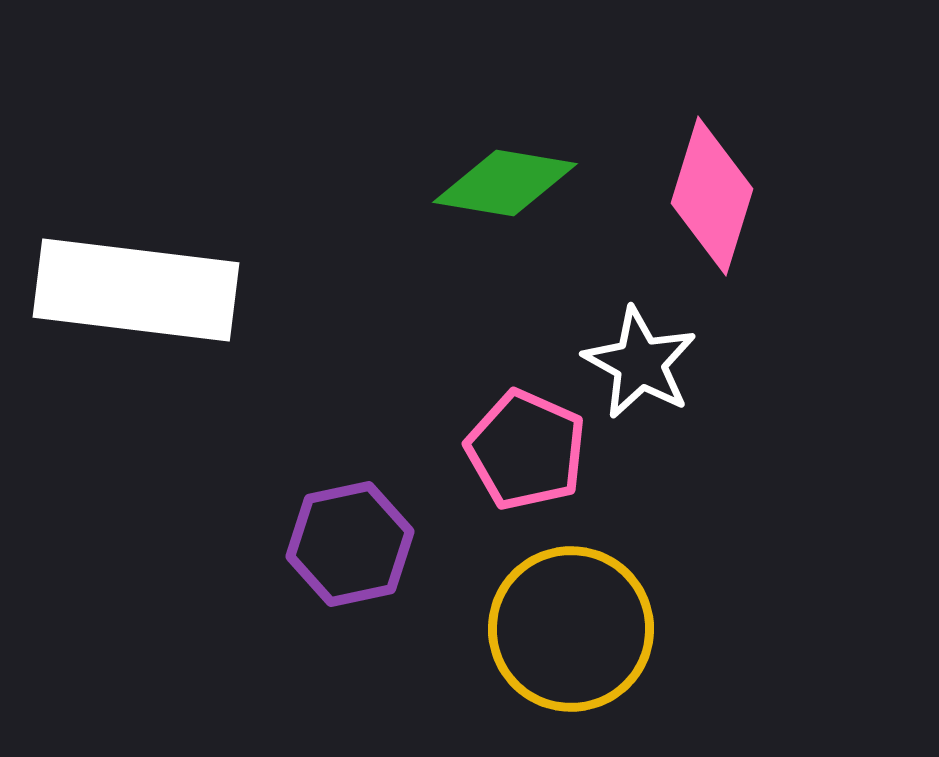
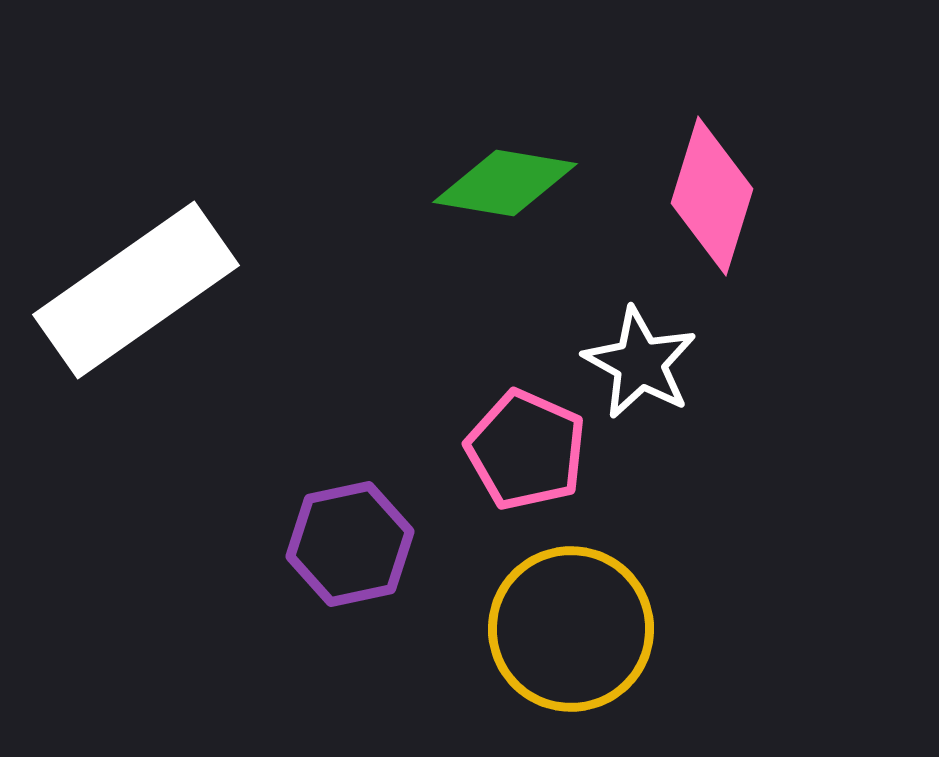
white rectangle: rotated 42 degrees counterclockwise
